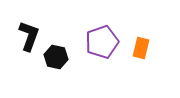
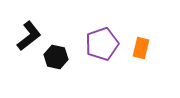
black L-shape: rotated 32 degrees clockwise
purple pentagon: moved 2 px down
